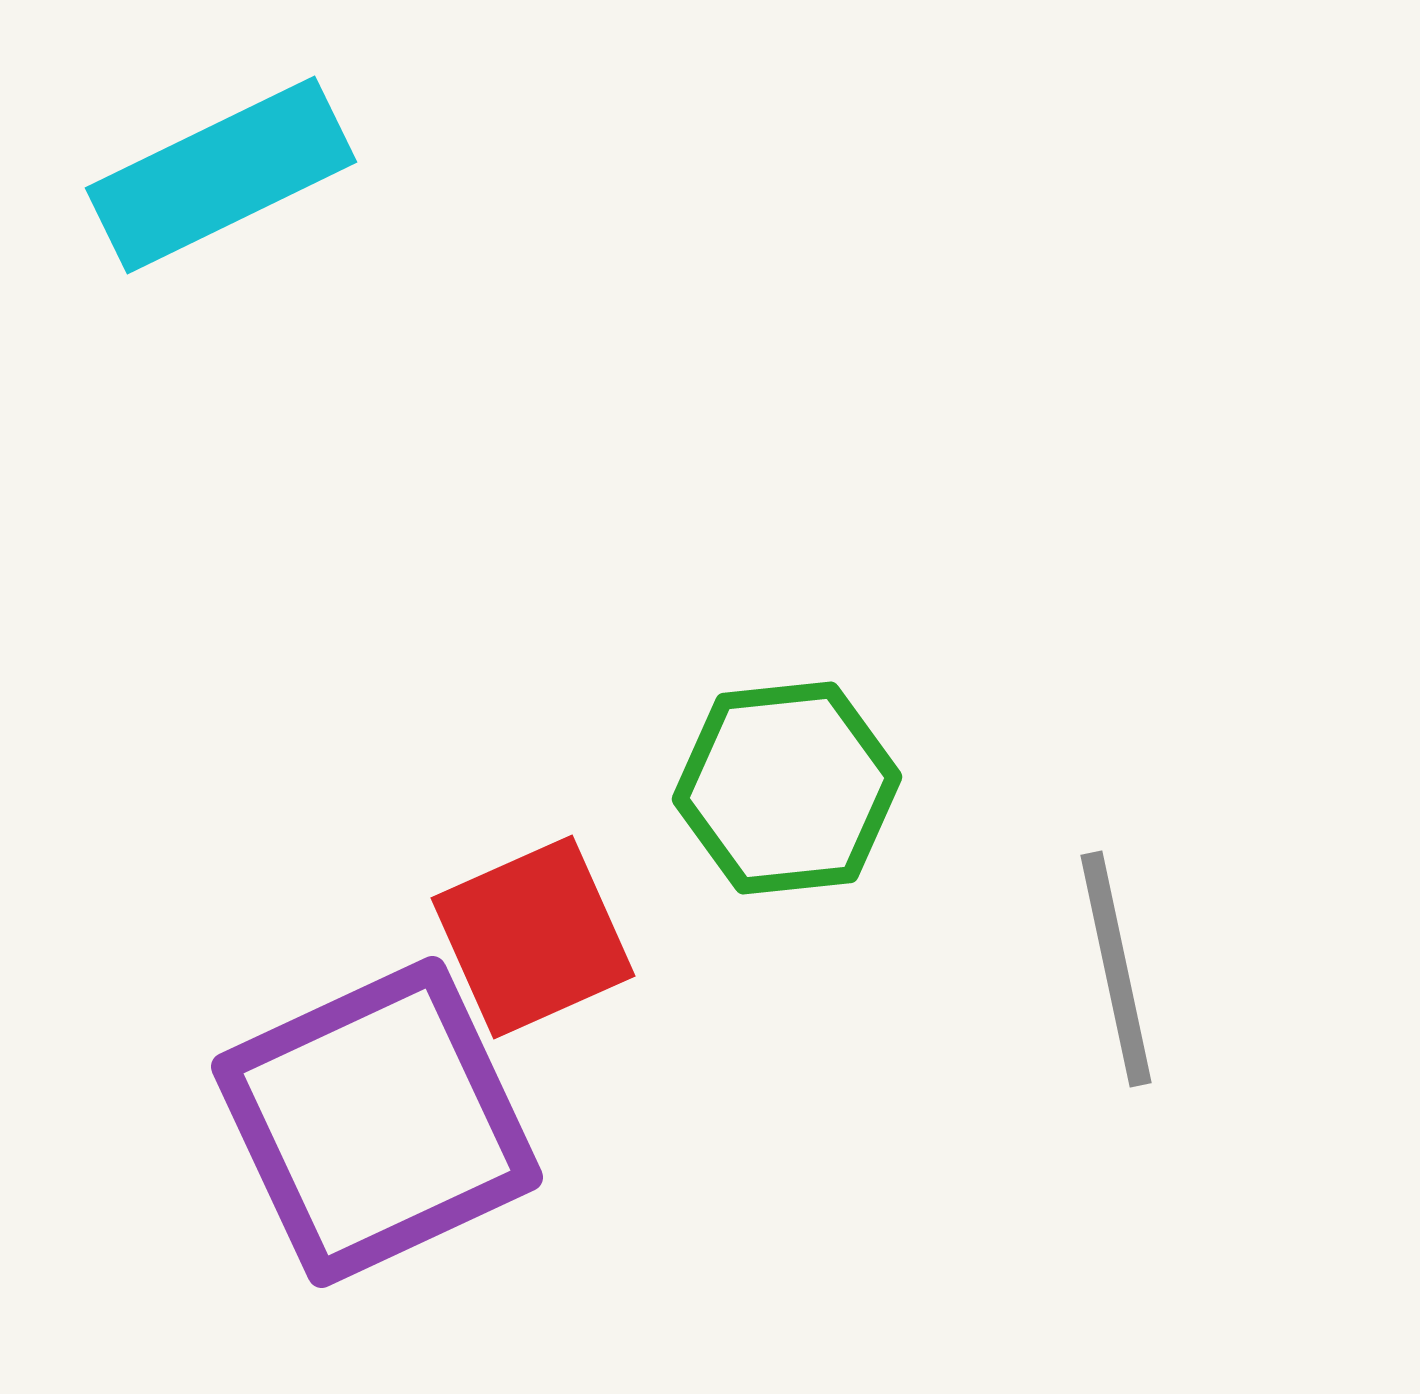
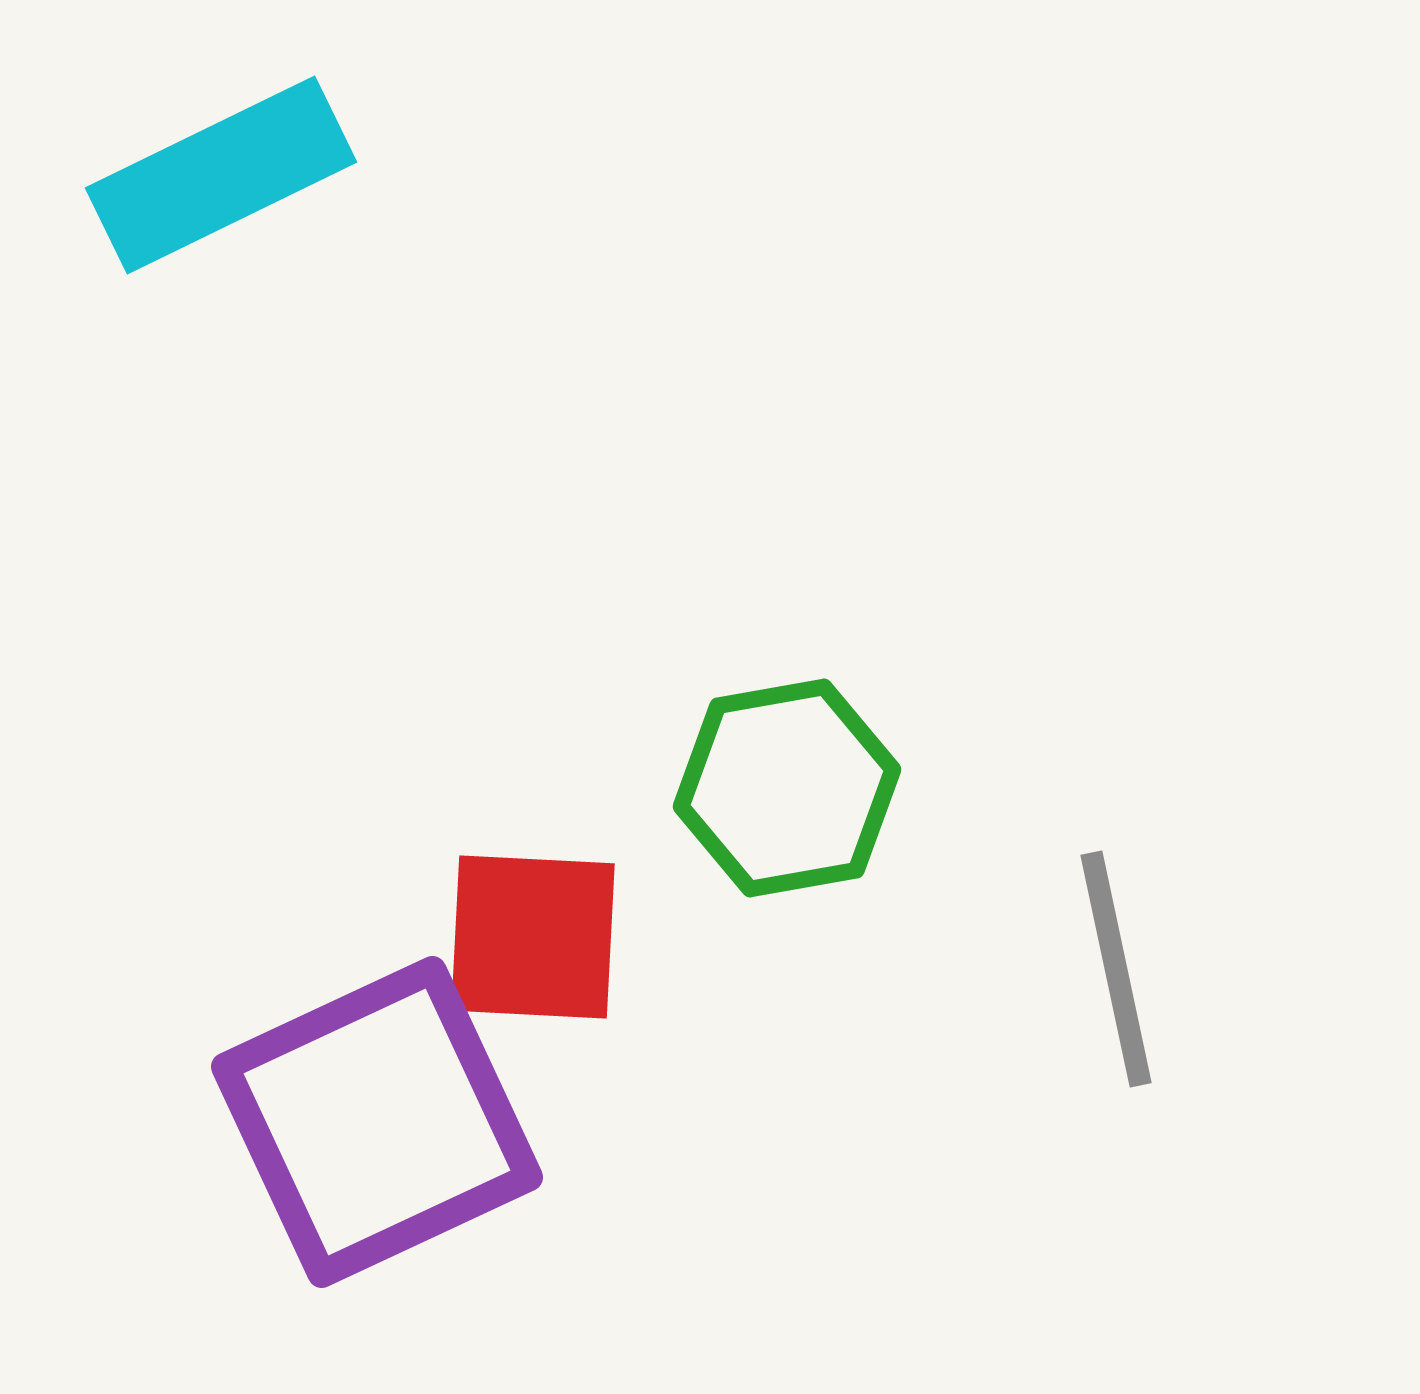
green hexagon: rotated 4 degrees counterclockwise
red square: rotated 27 degrees clockwise
